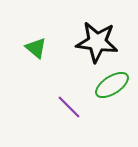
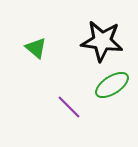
black star: moved 5 px right, 1 px up
